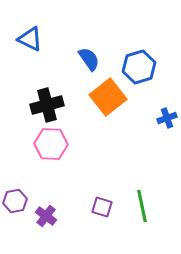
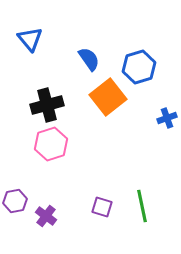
blue triangle: rotated 24 degrees clockwise
pink hexagon: rotated 20 degrees counterclockwise
